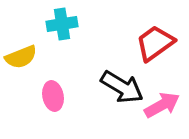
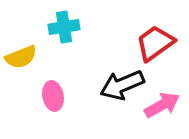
cyan cross: moved 2 px right, 3 px down
black arrow: moved 2 px up; rotated 126 degrees clockwise
